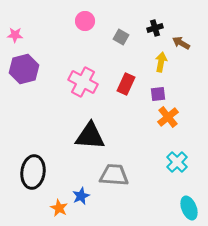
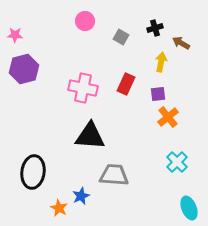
pink cross: moved 6 px down; rotated 16 degrees counterclockwise
